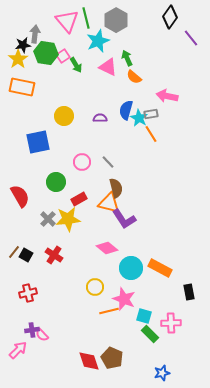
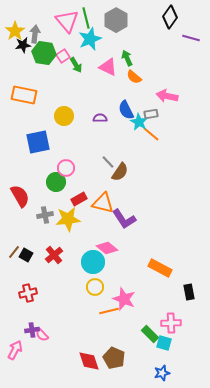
purple line at (191, 38): rotated 36 degrees counterclockwise
cyan star at (98, 41): moved 8 px left, 2 px up
green hexagon at (46, 53): moved 2 px left
yellow star at (18, 59): moved 3 px left, 28 px up
orange rectangle at (22, 87): moved 2 px right, 8 px down
blue semicircle at (126, 110): rotated 42 degrees counterclockwise
cyan star at (139, 118): moved 4 px down
orange line at (151, 134): rotated 18 degrees counterclockwise
pink circle at (82, 162): moved 16 px left, 6 px down
brown semicircle at (116, 188): moved 4 px right, 16 px up; rotated 48 degrees clockwise
orange triangle at (109, 203): moved 6 px left
gray cross at (48, 219): moved 3 px left, 4 px up; rotated 35 degrees clockwise
red cross at (54, 255): rotated 18 degrees clockwise
cyan circle at (131, 268): moved 38 px left, 6 px up
cyan square at (144, 316): moved 20 px right, 27 px down
pink arrow at (18, 350): moved 3 px left; rotated 18 degrees counterclockwise
brown pentagon at (112, 358): moved 2 px right
